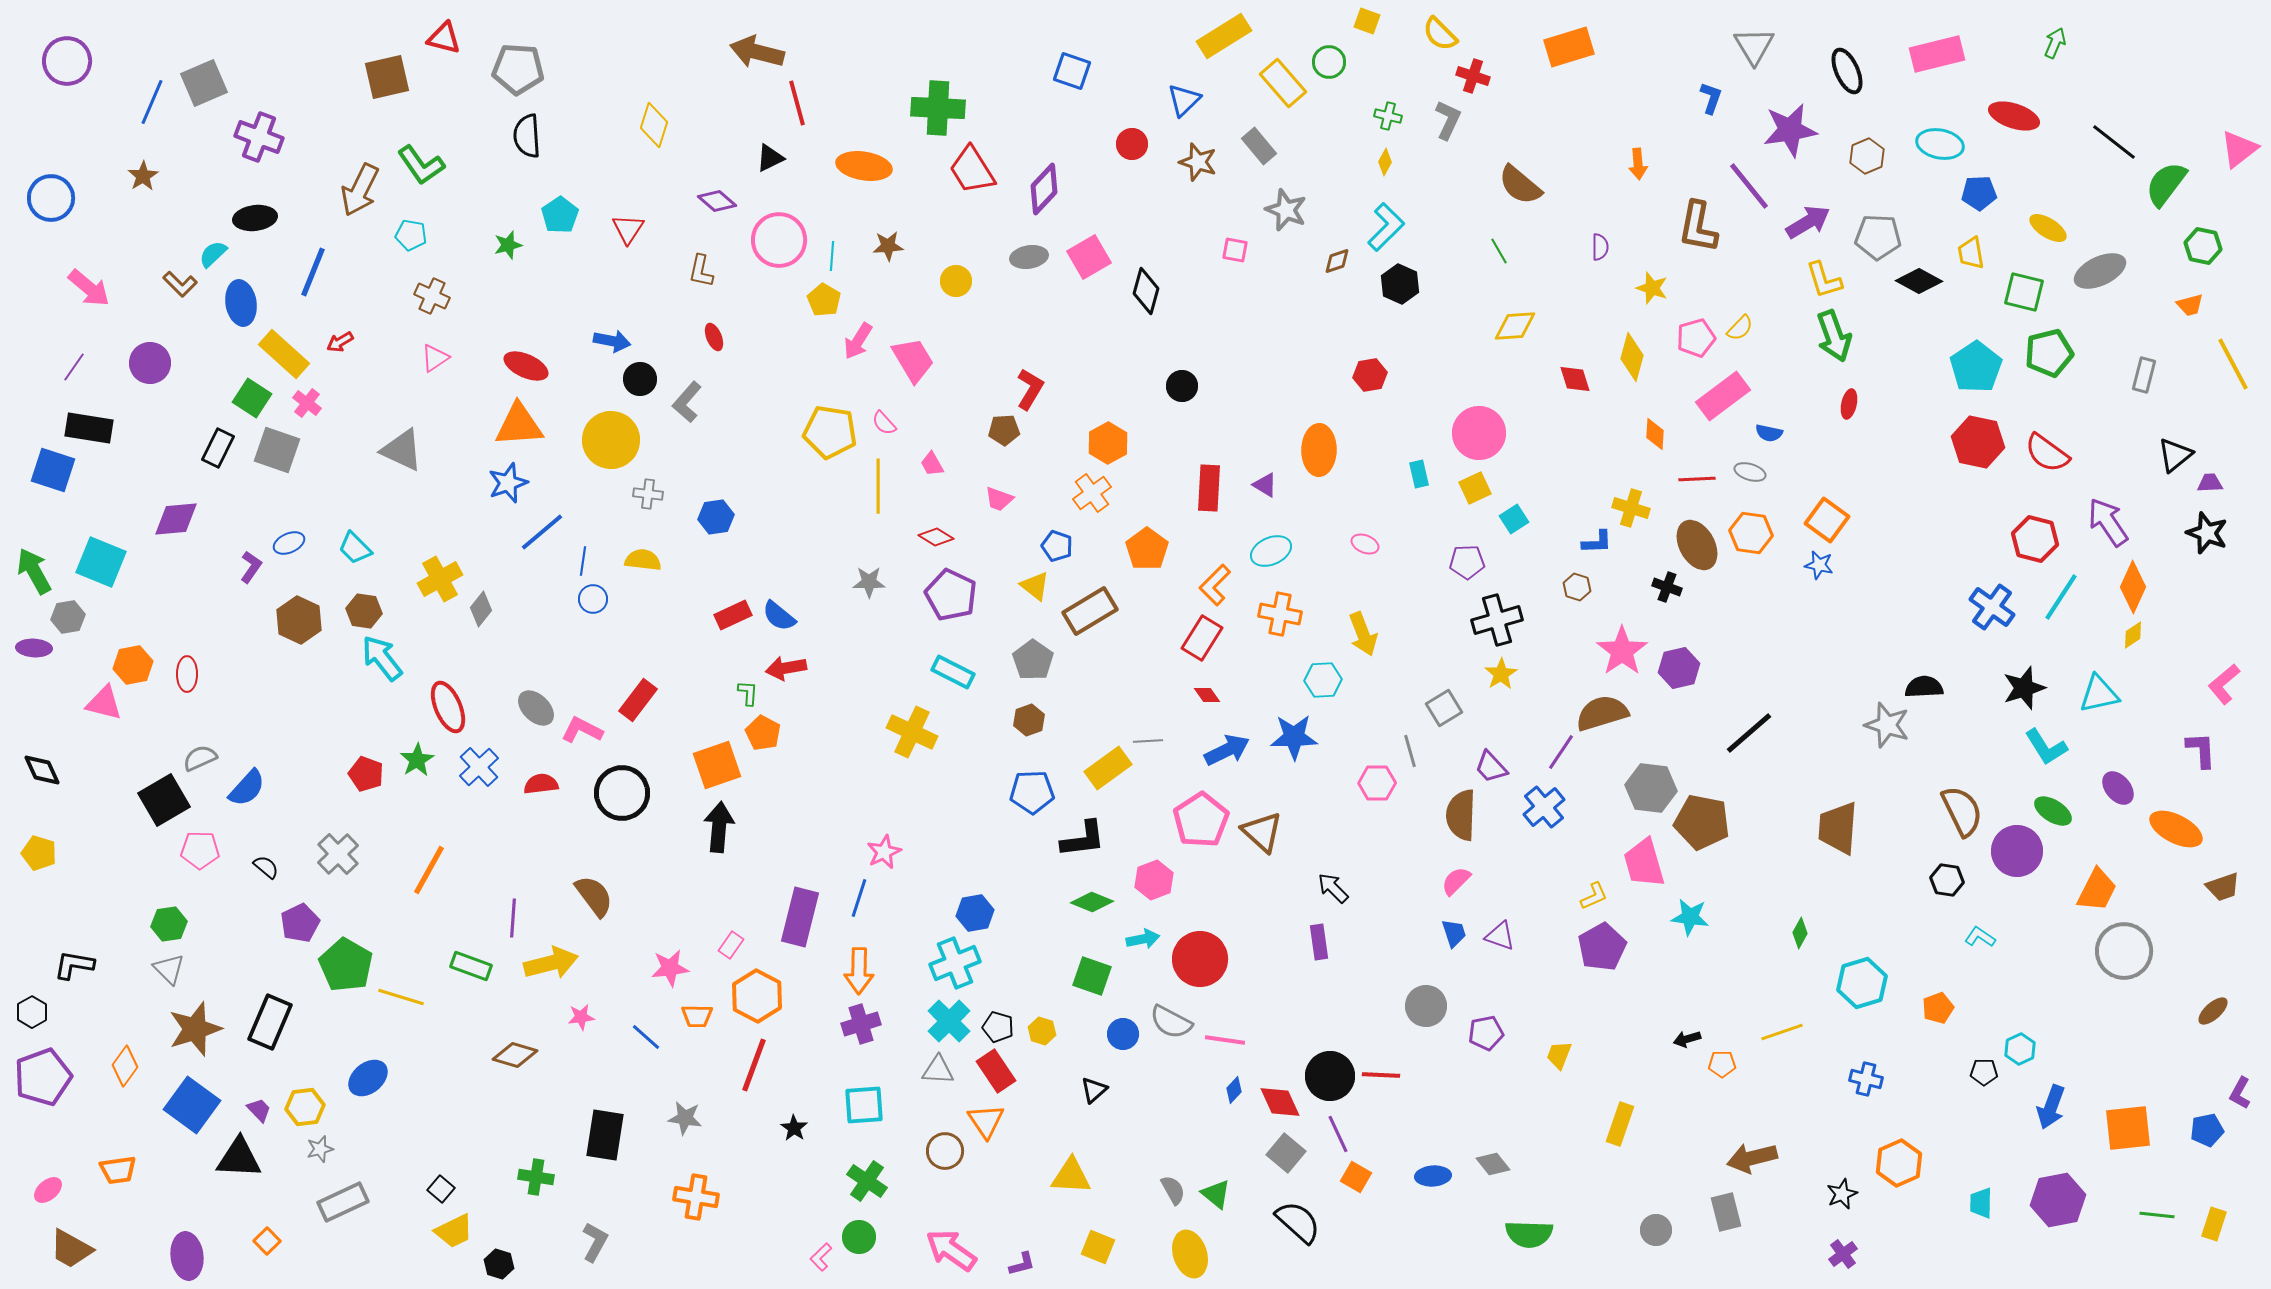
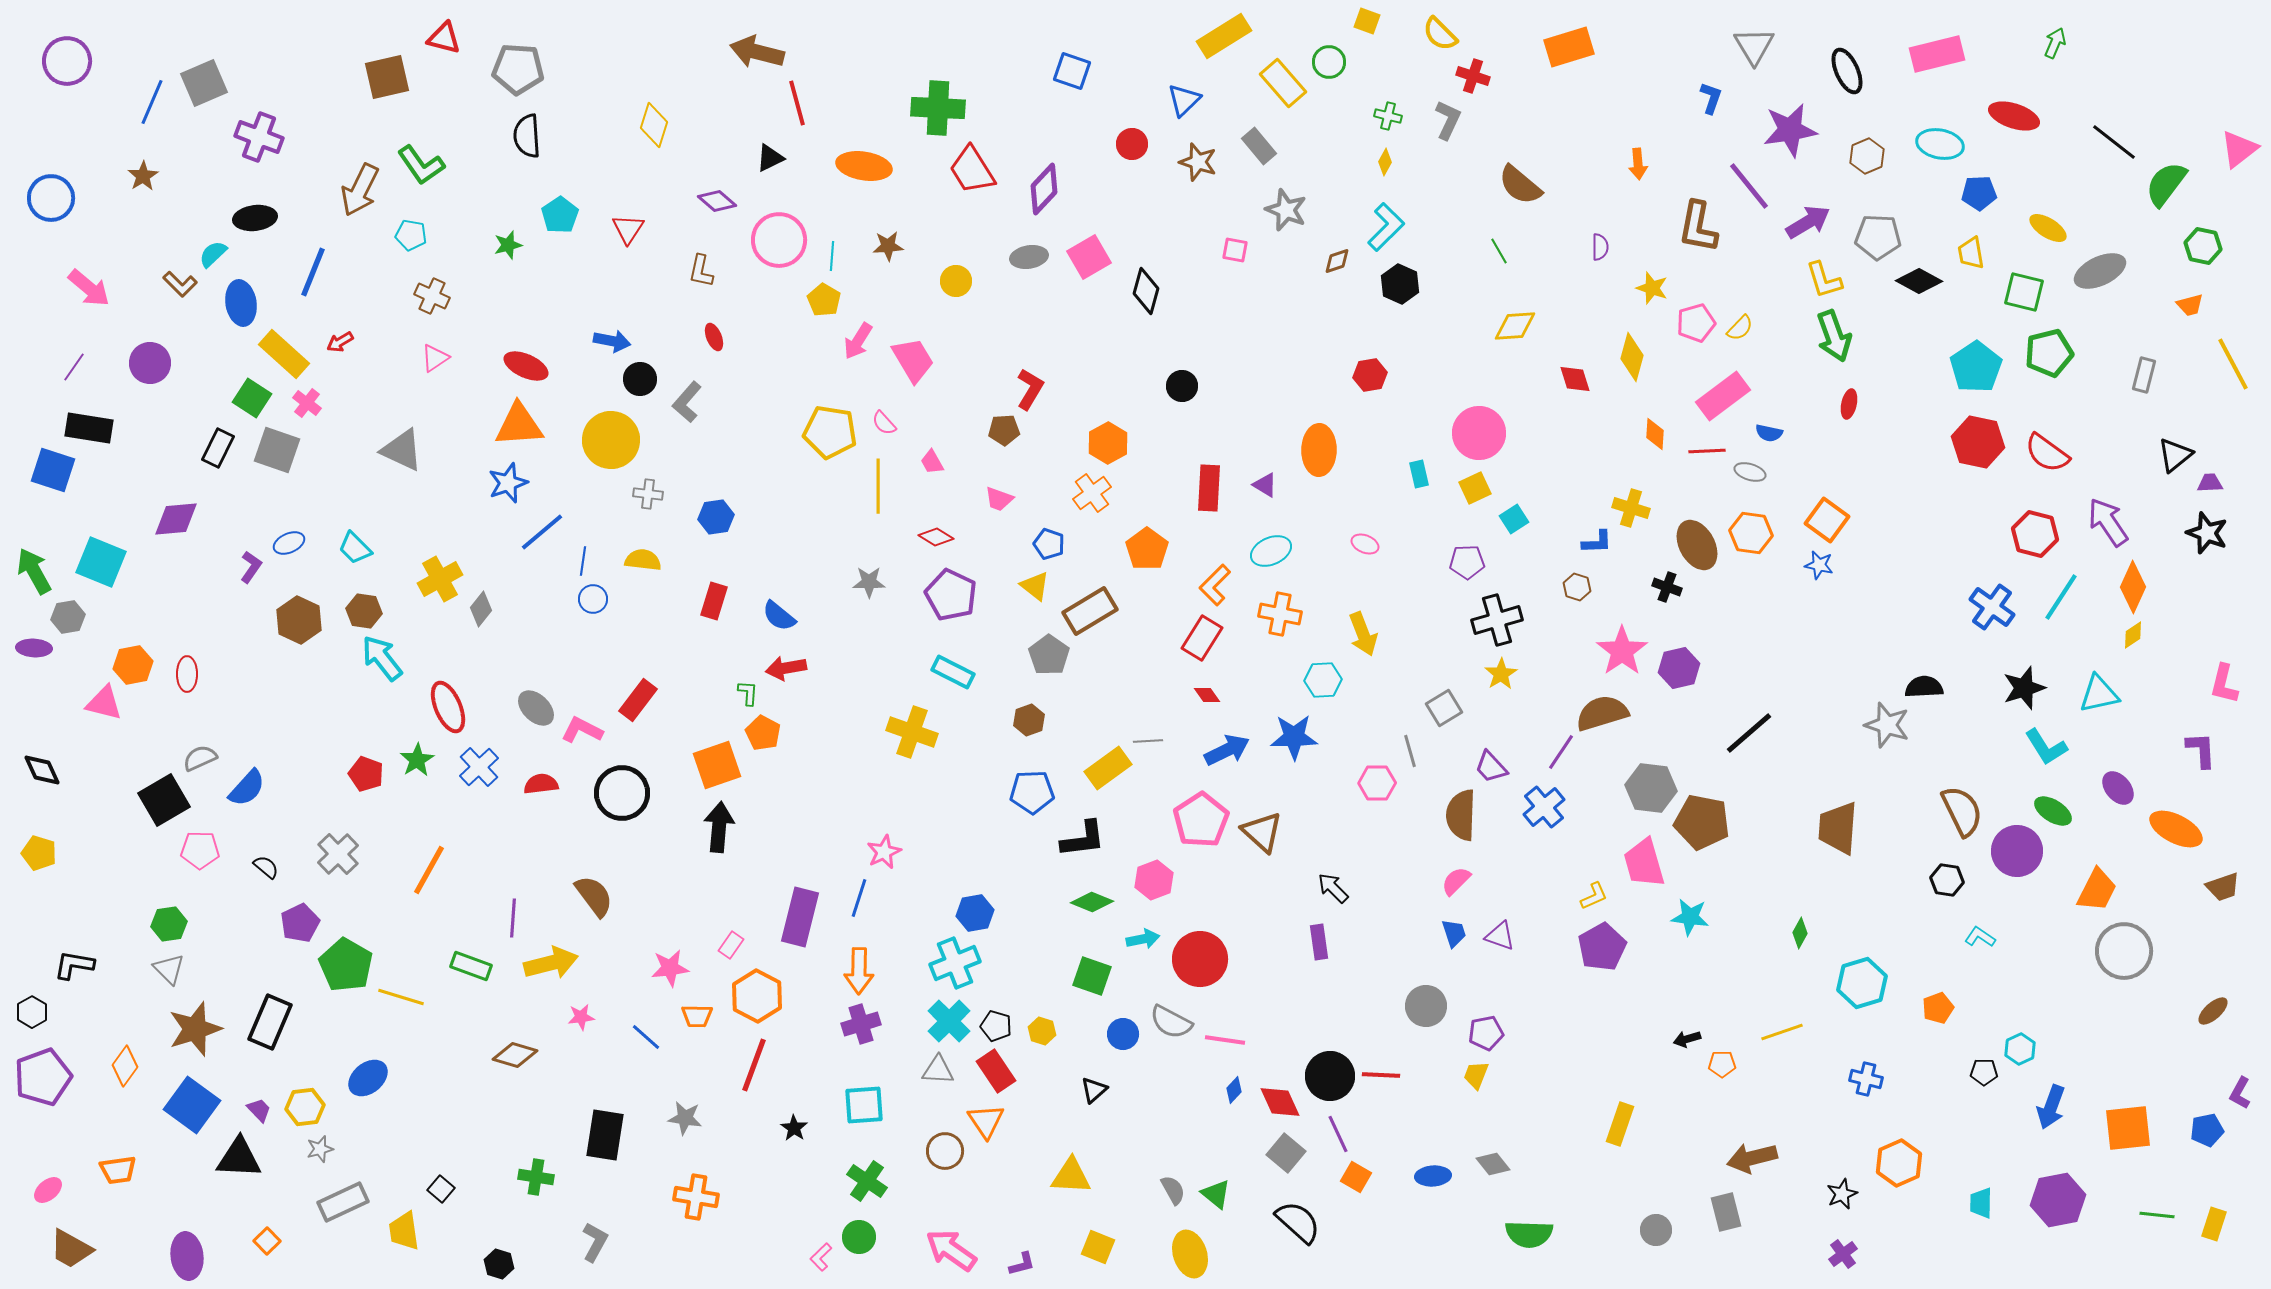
pink pentagon at (1696, 338): moved 15 px up
pink trapezoid at (932, 464): moved 2 px up
red line at (1697, 479): moved 10 px right, 28 px up
red hexagon at (2035, 539): moved 5 px up
blue pentagon at (1057, 546): moved 8 px left, 2 px up
red rectangle at (733, 615): moved 19 px left, 14 px up; rotated 48 degrees counterclockwise
gray pentagon at (1033, 660): moved 16 px right, 5 px up
pink L-shape at (2224, 684): rotated 36 degrees counterclockwise
yellow cross at (912, 732): rotated 6 degrees counterclockwise
black pentagon at (998, 1027): moved 2 px left, 1 px up
yellow trapezoid at (1559, 1055): moved 83 px left, 20 px down
yellow trapezoid at (454, 1231): moved 50 px left; rotated 108 degrees clockwise
